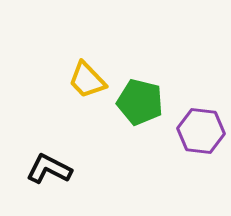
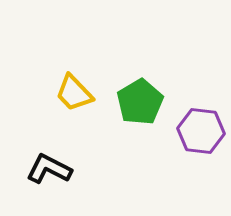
yellow trapezoid: moved 13 px left, 13 px down
green pentagon: rotated 27 degrees clockwise
